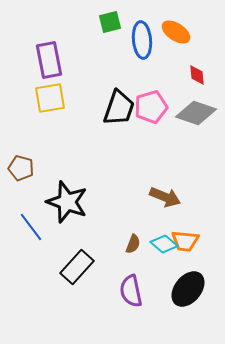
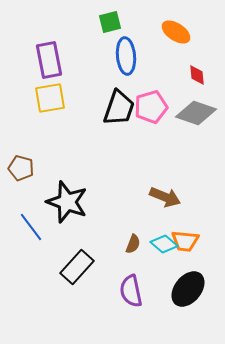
blue ellipse: moved 16 px left, 16 px down
